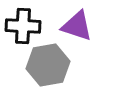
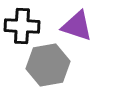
black cross: moved 1 px left
